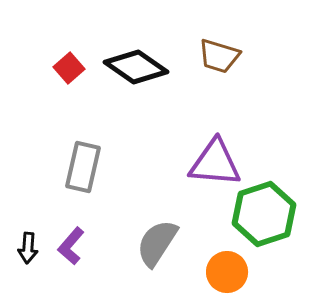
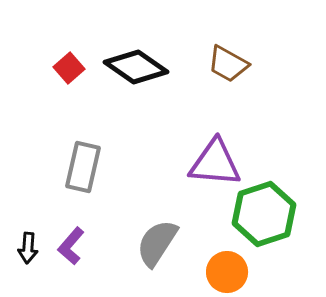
brown trapezoid: moved 9 px right, 8 px down; rotated 12 degrees clockwise
